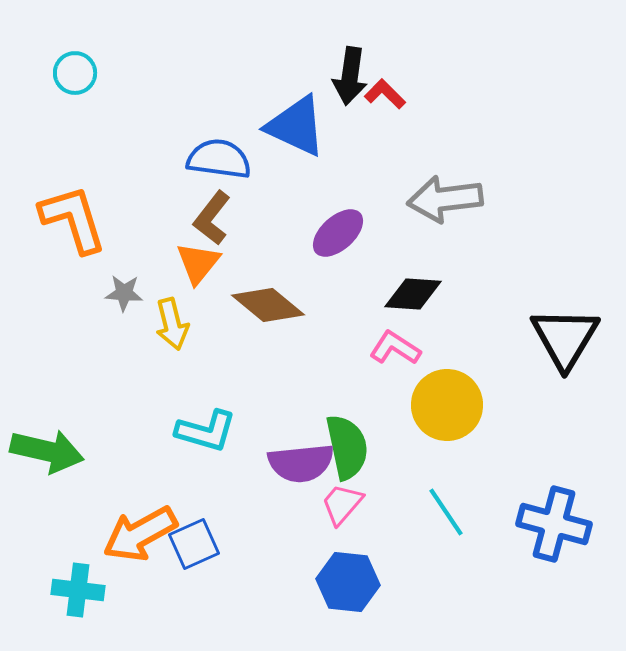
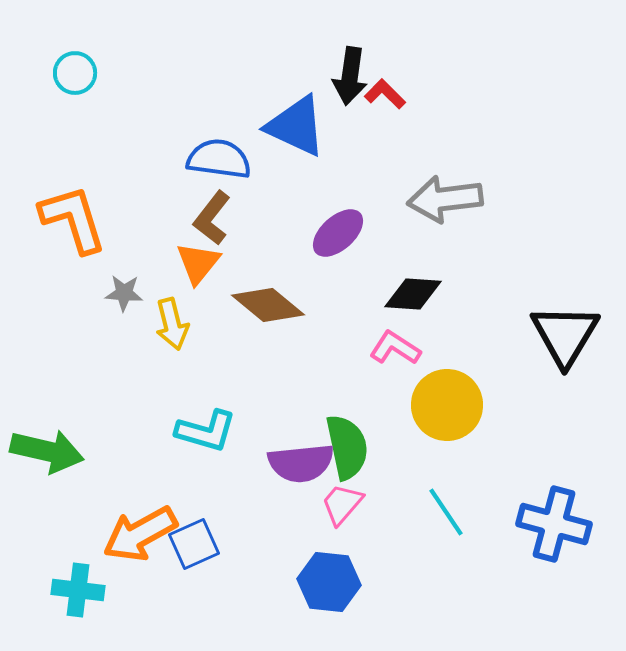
black triangle: moved 3 px up
blue hexagon: moved 19 px left
